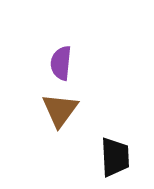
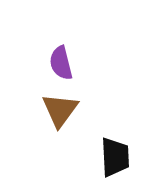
purple semicircle: rotated 20 degrees counterclockwise
